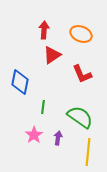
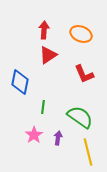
red triangle: moved 4 px left
red L-shape: moved 2 px right
yellow line: rotated 20 degrees counterclockwise
